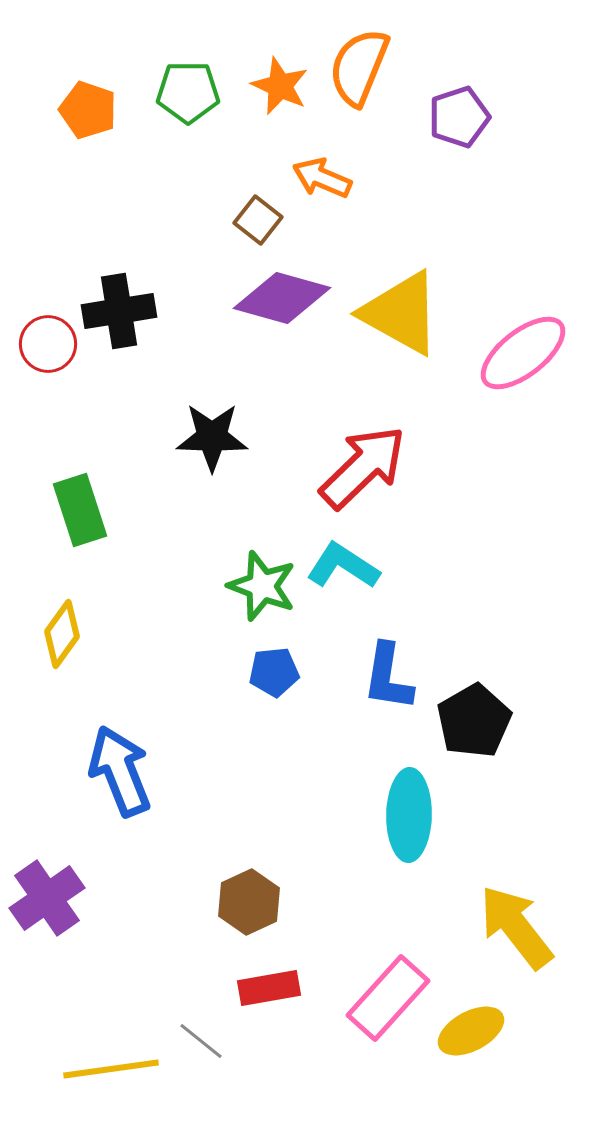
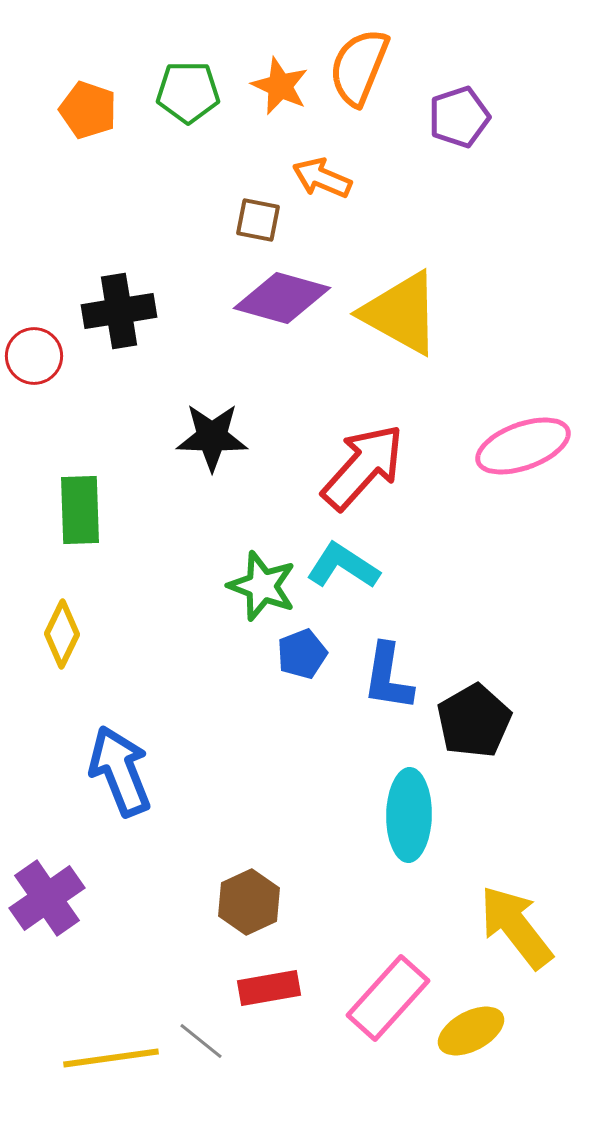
brown square: rotated 27 degrees counterclockwise
red circle: moved 14 px left, 12 px down
pink ellipse: moved 93 px down; rotated 18 degrees clockwise
red arrow: rotated 4 degrees counterclockwise
green rectangle: rotated 16 degrees clockwise
yellow diamond: rotated 10 degrees counterclockwise
blue pentagon: moved 28 px right, 18 px up; rotated 15 degrees counterclockwise
yellow line: moved 11 px up
